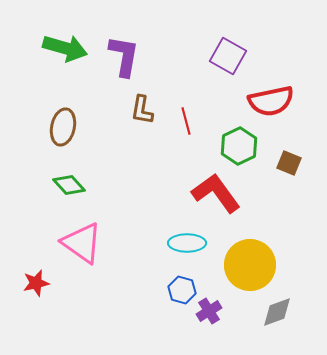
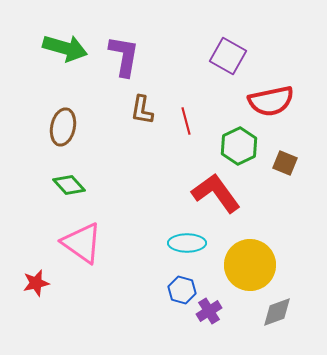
brown square: moved 4 px left
